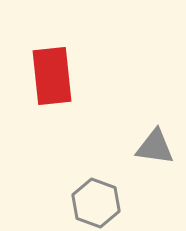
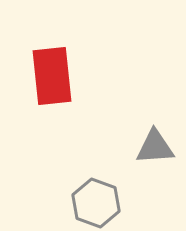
gray triangle: rotated 12 degrees counterclockwise
